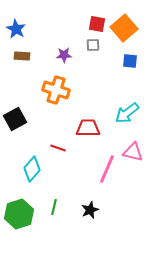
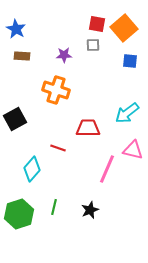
pink triangle: moved 2 px up
